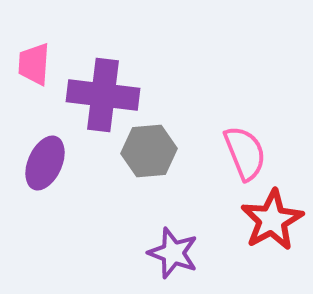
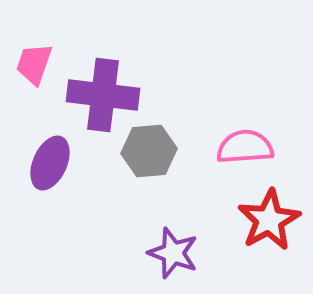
pink trapezoid: rotated 15 degrees clockwise
pink semicircle: moved 6 px up; rotated 72 degrees counterclockwise
purple ellipse: moved 5 px right
red star: moved 3 px left
